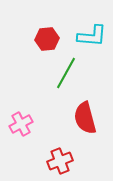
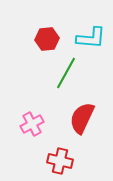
cyan L-shape: moved 1 px left, 2 px down
red semicircle: moved 3 px left; rotated 40 degrees clockwise
pink cross: moved 11 px right
red cross: rotated 35 degrees clockwise
